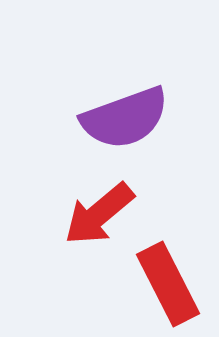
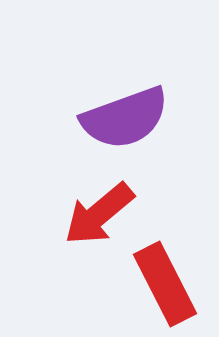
red rectangle: moved 3 px left
